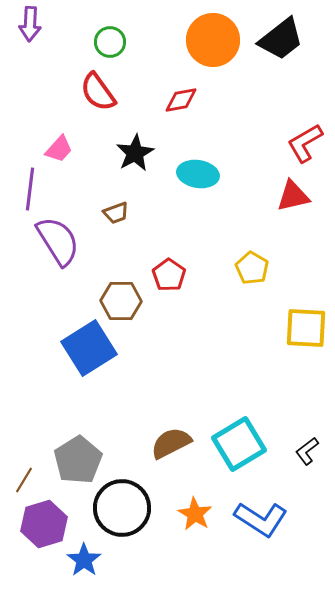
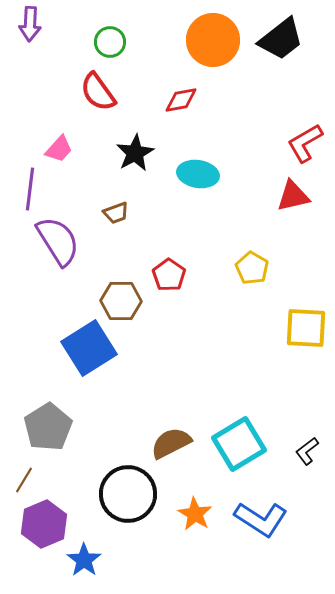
gray pentagon: moved 30 px left, 33 px up
black circle: moved 6 px right, 14 px up
purple hexagon: rotated 6 degrees counterclockwise
